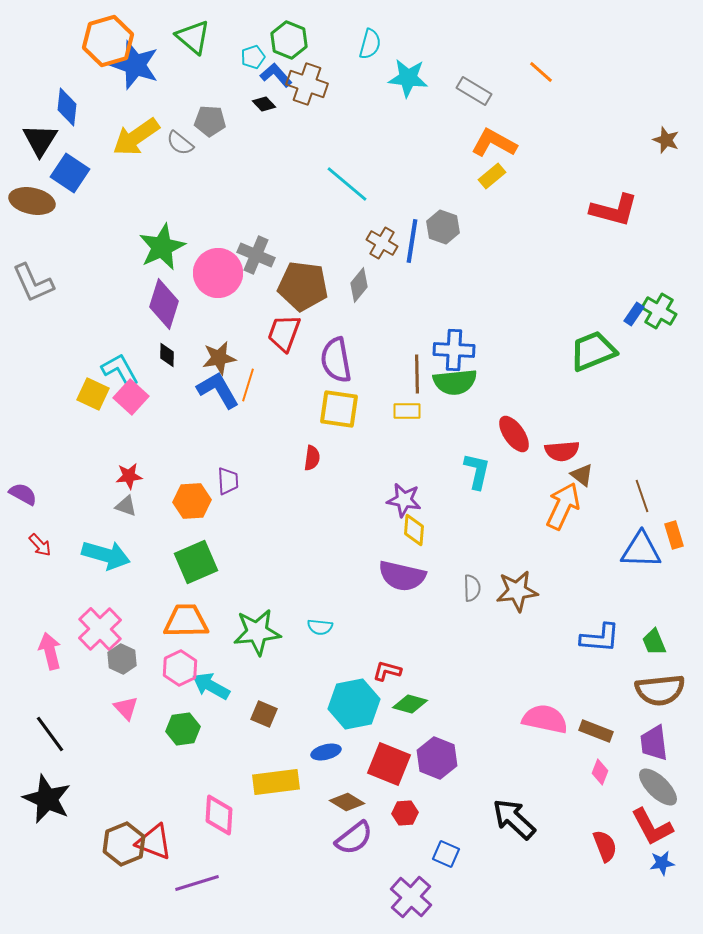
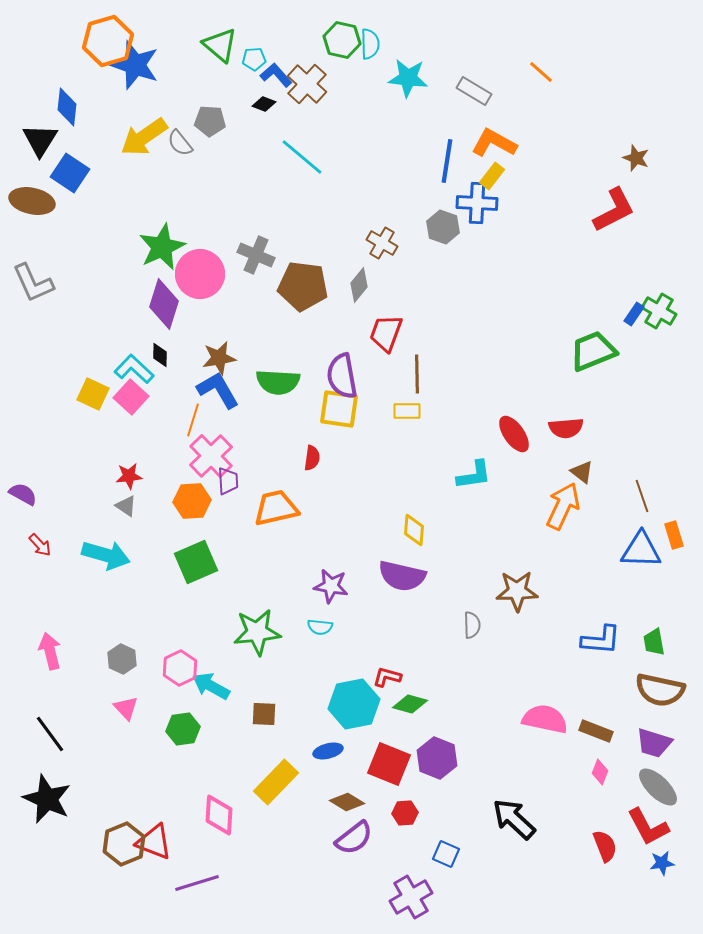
green triangle at (193, 37): moved 27 px right, 8 px down
green hexagon at (289, 40): moved 53 px right; rotated 9 degrees counterclockwise
cyan semicircle at (370, 44): rotated 16 degrees counterclockwise
cyan pentagon at (253, 57): moved 1 px right, 2 px down; rotated 15 degrees clockwise
brown cross at (307, 84): rotated 24 degrees clockwise
black diamond at (264, 104): rotated 25 degrees counterclockwise
yellow arrow at (136, 137): moved 8 px right
brown star at (666, 140): moved 30 px left, 18 px down
gray semicircle at (180, 143): rotated 12 degrees clockwise
yellow rectangle at (492, 176): rotated 12 degrees counterclockwise
cyan line at (347, 184): moved 45 px left, 27 px up
red L-shape at (614, 210): rotated 42 degrees counterclockwise
blue line at (412, 241): moved 35 px right, 80 px up
pink circle at (218, 273): moved 18 px left, 1 px down
red trapezoid at (284, 333): moved 102 px right
blue cross at (454, 350): moved 23 px right, 147 px up
black diamond at (167, 355): moved 7 px left
purple semicircle at (336, 360): moved 6 px right, 16 px down
cyan L-shape at (120, 370): moved 14 px right, 1 px up; rotated 18 degrees counterclockwise
green semicircle at (455, 382): moved 177 px left; rotated 9 degrees clockwise
orange line at (248, 385): moved 55 px left, 35 px down
red semicircle at (562, 451): moved 4 px right, 23 px up
cyan L-shape at (477, 471): moved 3 px left, 4 px down; rotated 69 degrees clockwise
brown triangle at (582, 475): moved 3 px up
purple star at (404, 500): moved 73 px left, 86 px down
gray triangle at (126, 506): rotated 15 degrees clockwise
gray semicircle at (472, 588): moved 37 px down
brown star at (517, 591): rotated 6 degrees clockwise
orange trapezoid at (186, 621): moved 90 px right, 113 px up; rotated 12 degrees counterclockwise
pink cross at (100, 629): moved 111 px right, 173 px up
blue L-shape at (600, 638): moved 1 px right, 2 px down
green trapezoid at (654, 642): rotated 12 degrees clockwise
red L-shape at (387, 671): moved 6 px down
brown semicircle at (660, 690): rotated 18 degrees clockwise
brown square at (264, 714): rotated 20 degrees counterclockwise
purple trapezoid at (654, 743): rotated 66 degrees counterclockwise
blue ellipse at (326, 752): moved 2 px right, 1 px up
yellow rectangle at (276, 782): rotated 39 degrees counterclockwise
red L-shape at (652, 827): moved 4 px left
purple cross at (411, 897): rotated 18 degrees clockwise
